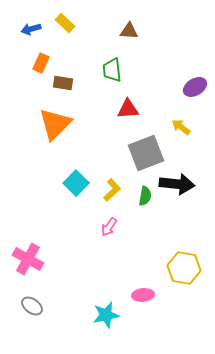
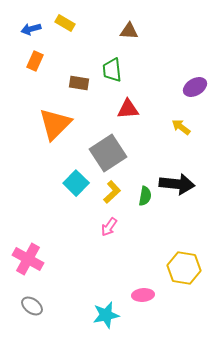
yellow rectangle: rotated 12 degrees counterclockwise
orange rectangle: moved 6 px left, 2 px up
brown rectangle: moved 16 px right
gray square: moved 38 px left; rotated 12 degrees counterclockwise
yellow L-shape: moved 2 px down
